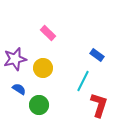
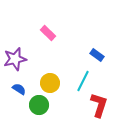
yellow circle: moved 7 px right, 15 px down
